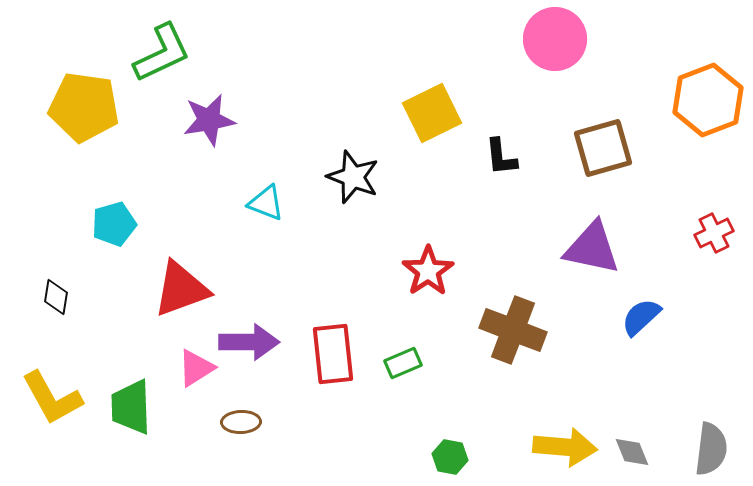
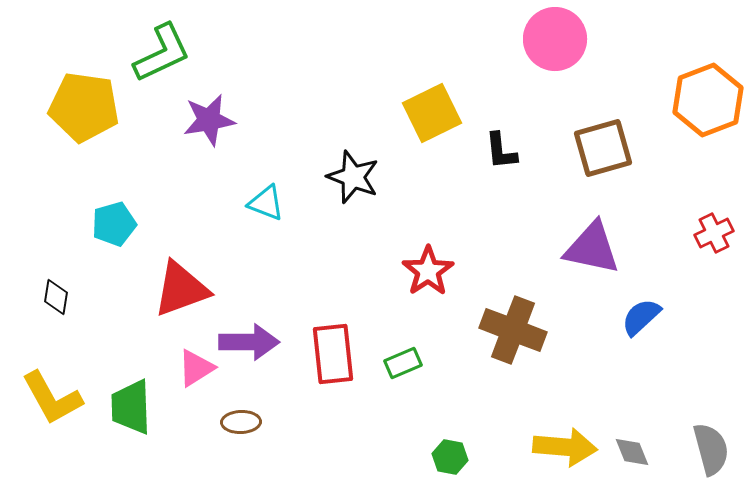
black L-shape: moved 6 px up
gray semicircle: rotated 22 degrees counterclockwise
